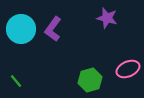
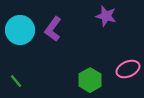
purple star: moved 1 px left, 2 px up
cyan circle: moved 1 px left, 1 px down
green hexagon: rotated 15 degrees counterclockwise
